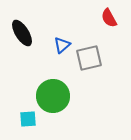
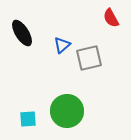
red semicircle: moved 2 px right
green circle: moved 14 px right, 15 px down
